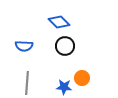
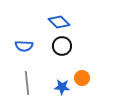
black circle: moved 3 px left
gray line: rotated 10 degrees counterclockwise
blue star: moved 2 px left
